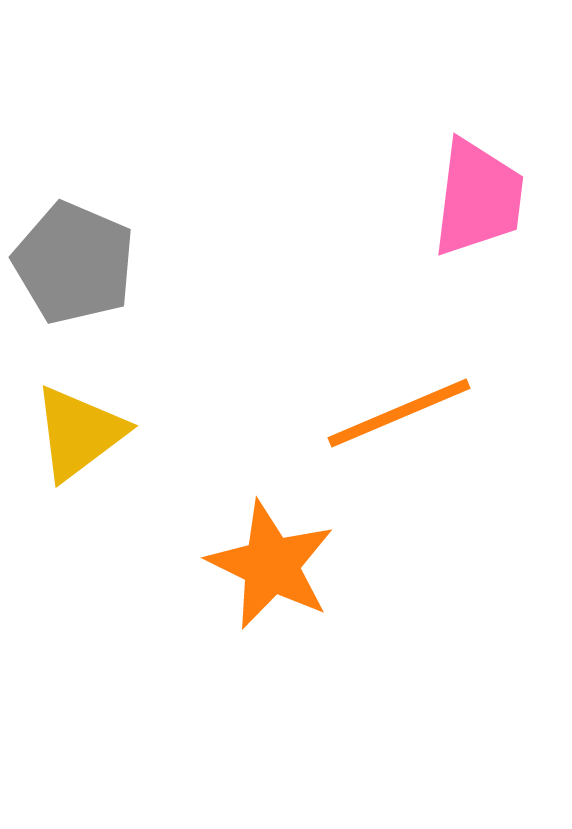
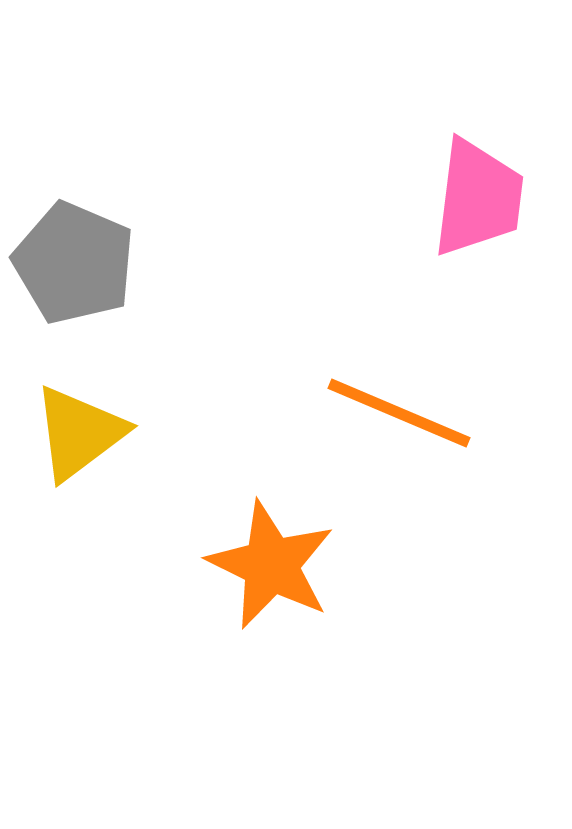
orange line: rotated 46 degrees clockwise
